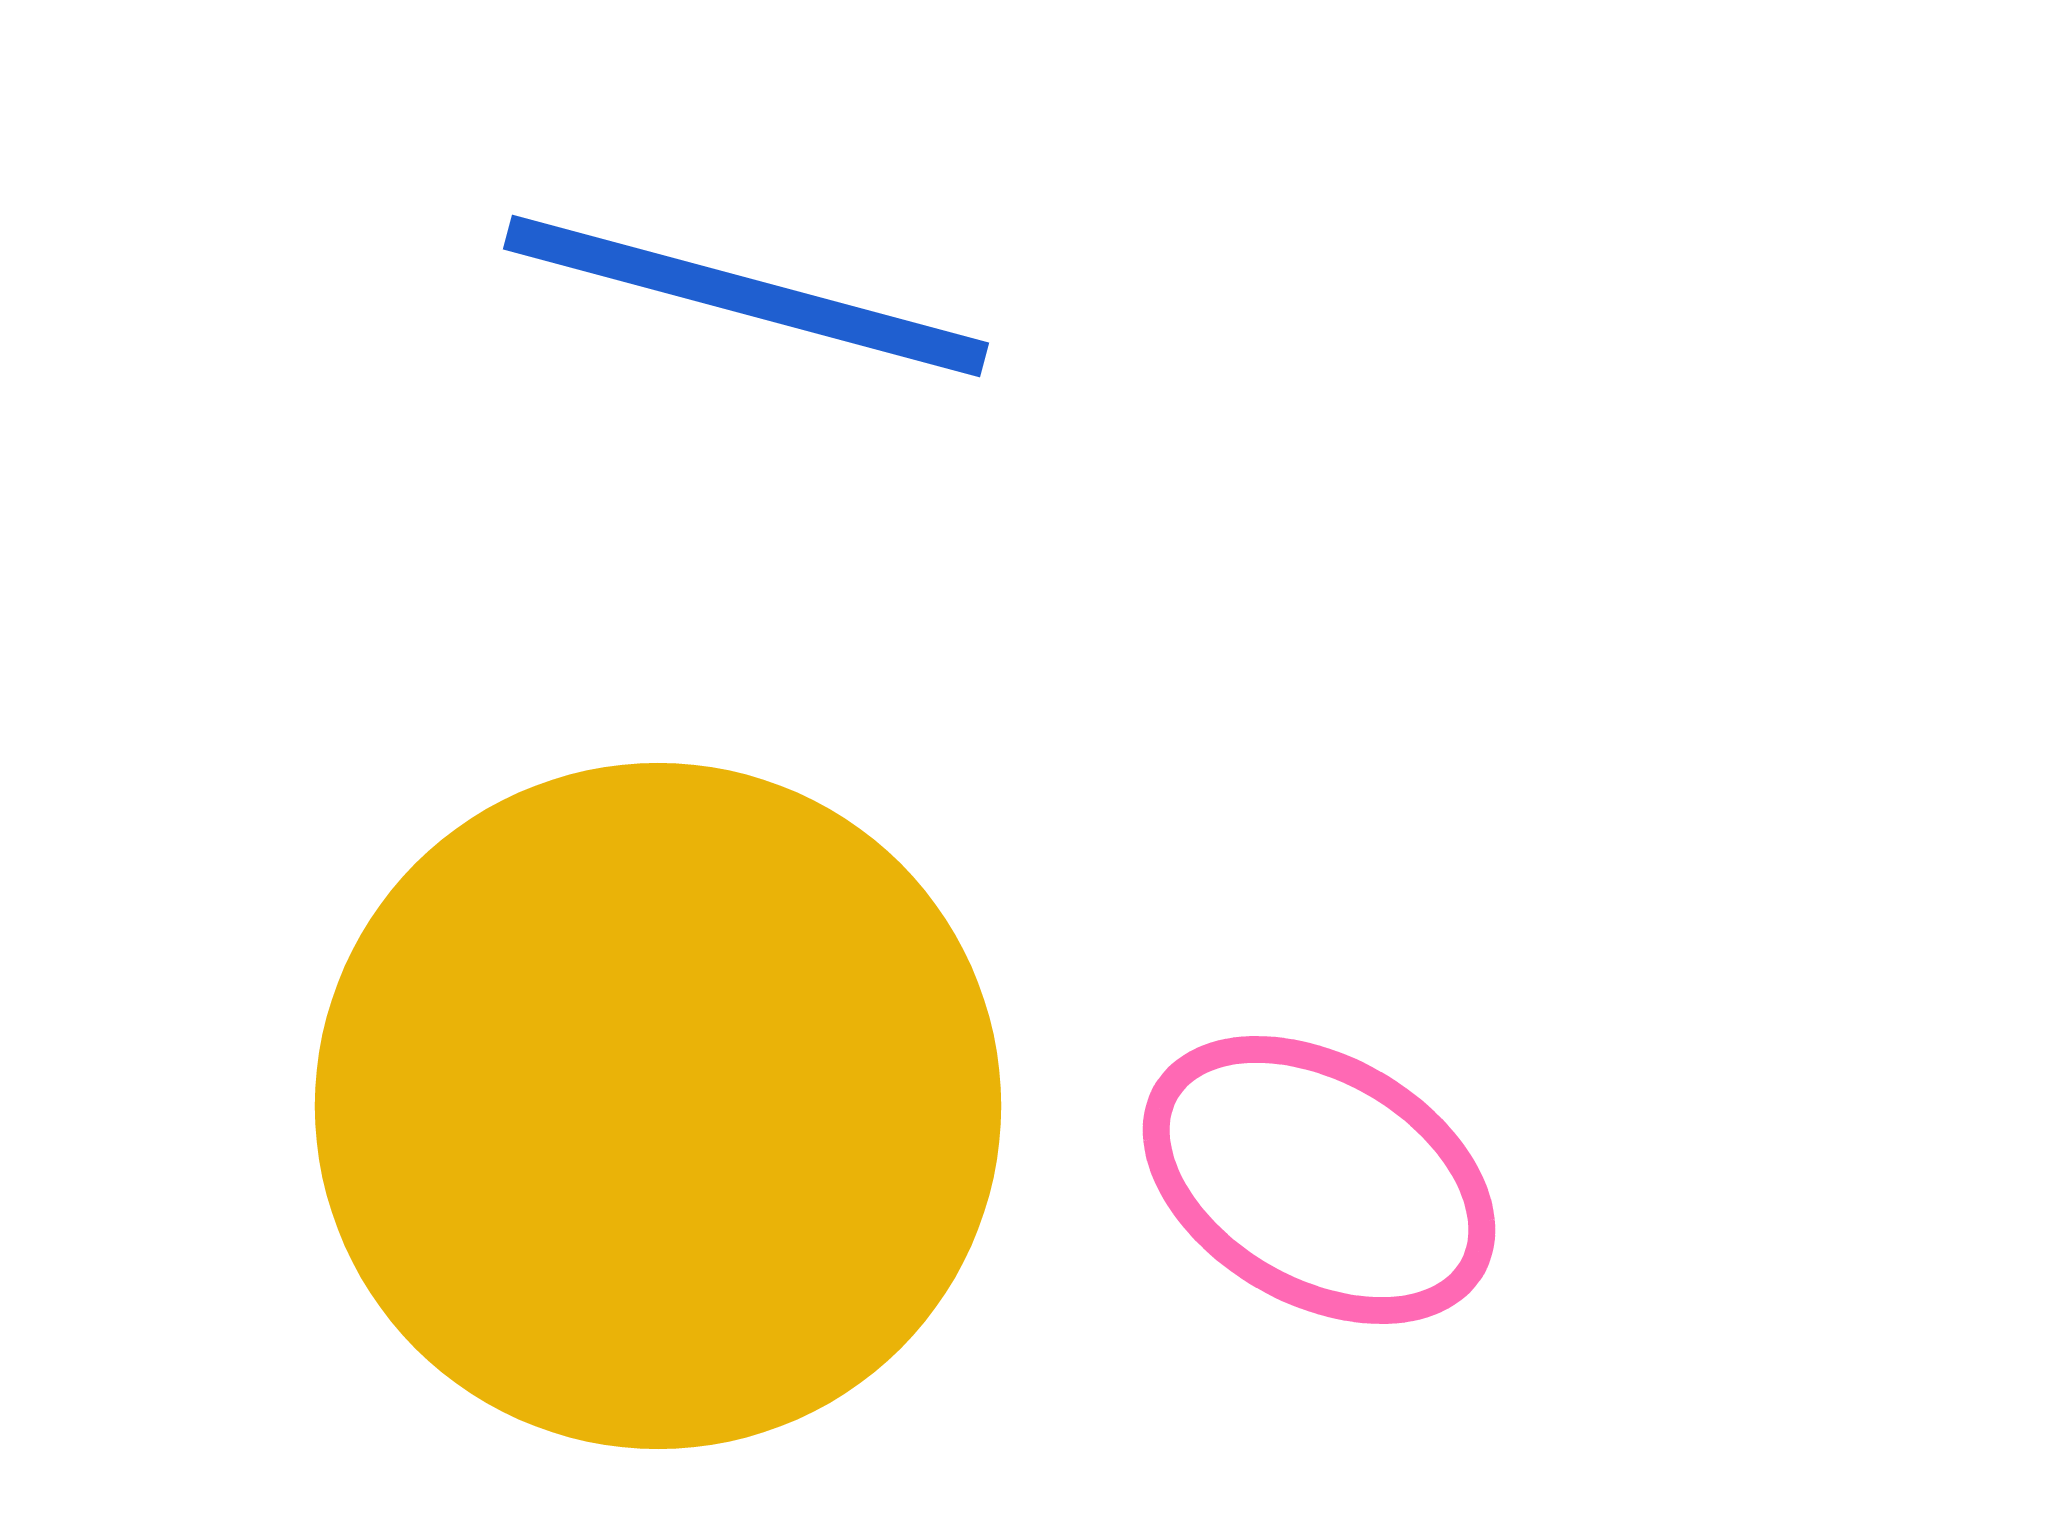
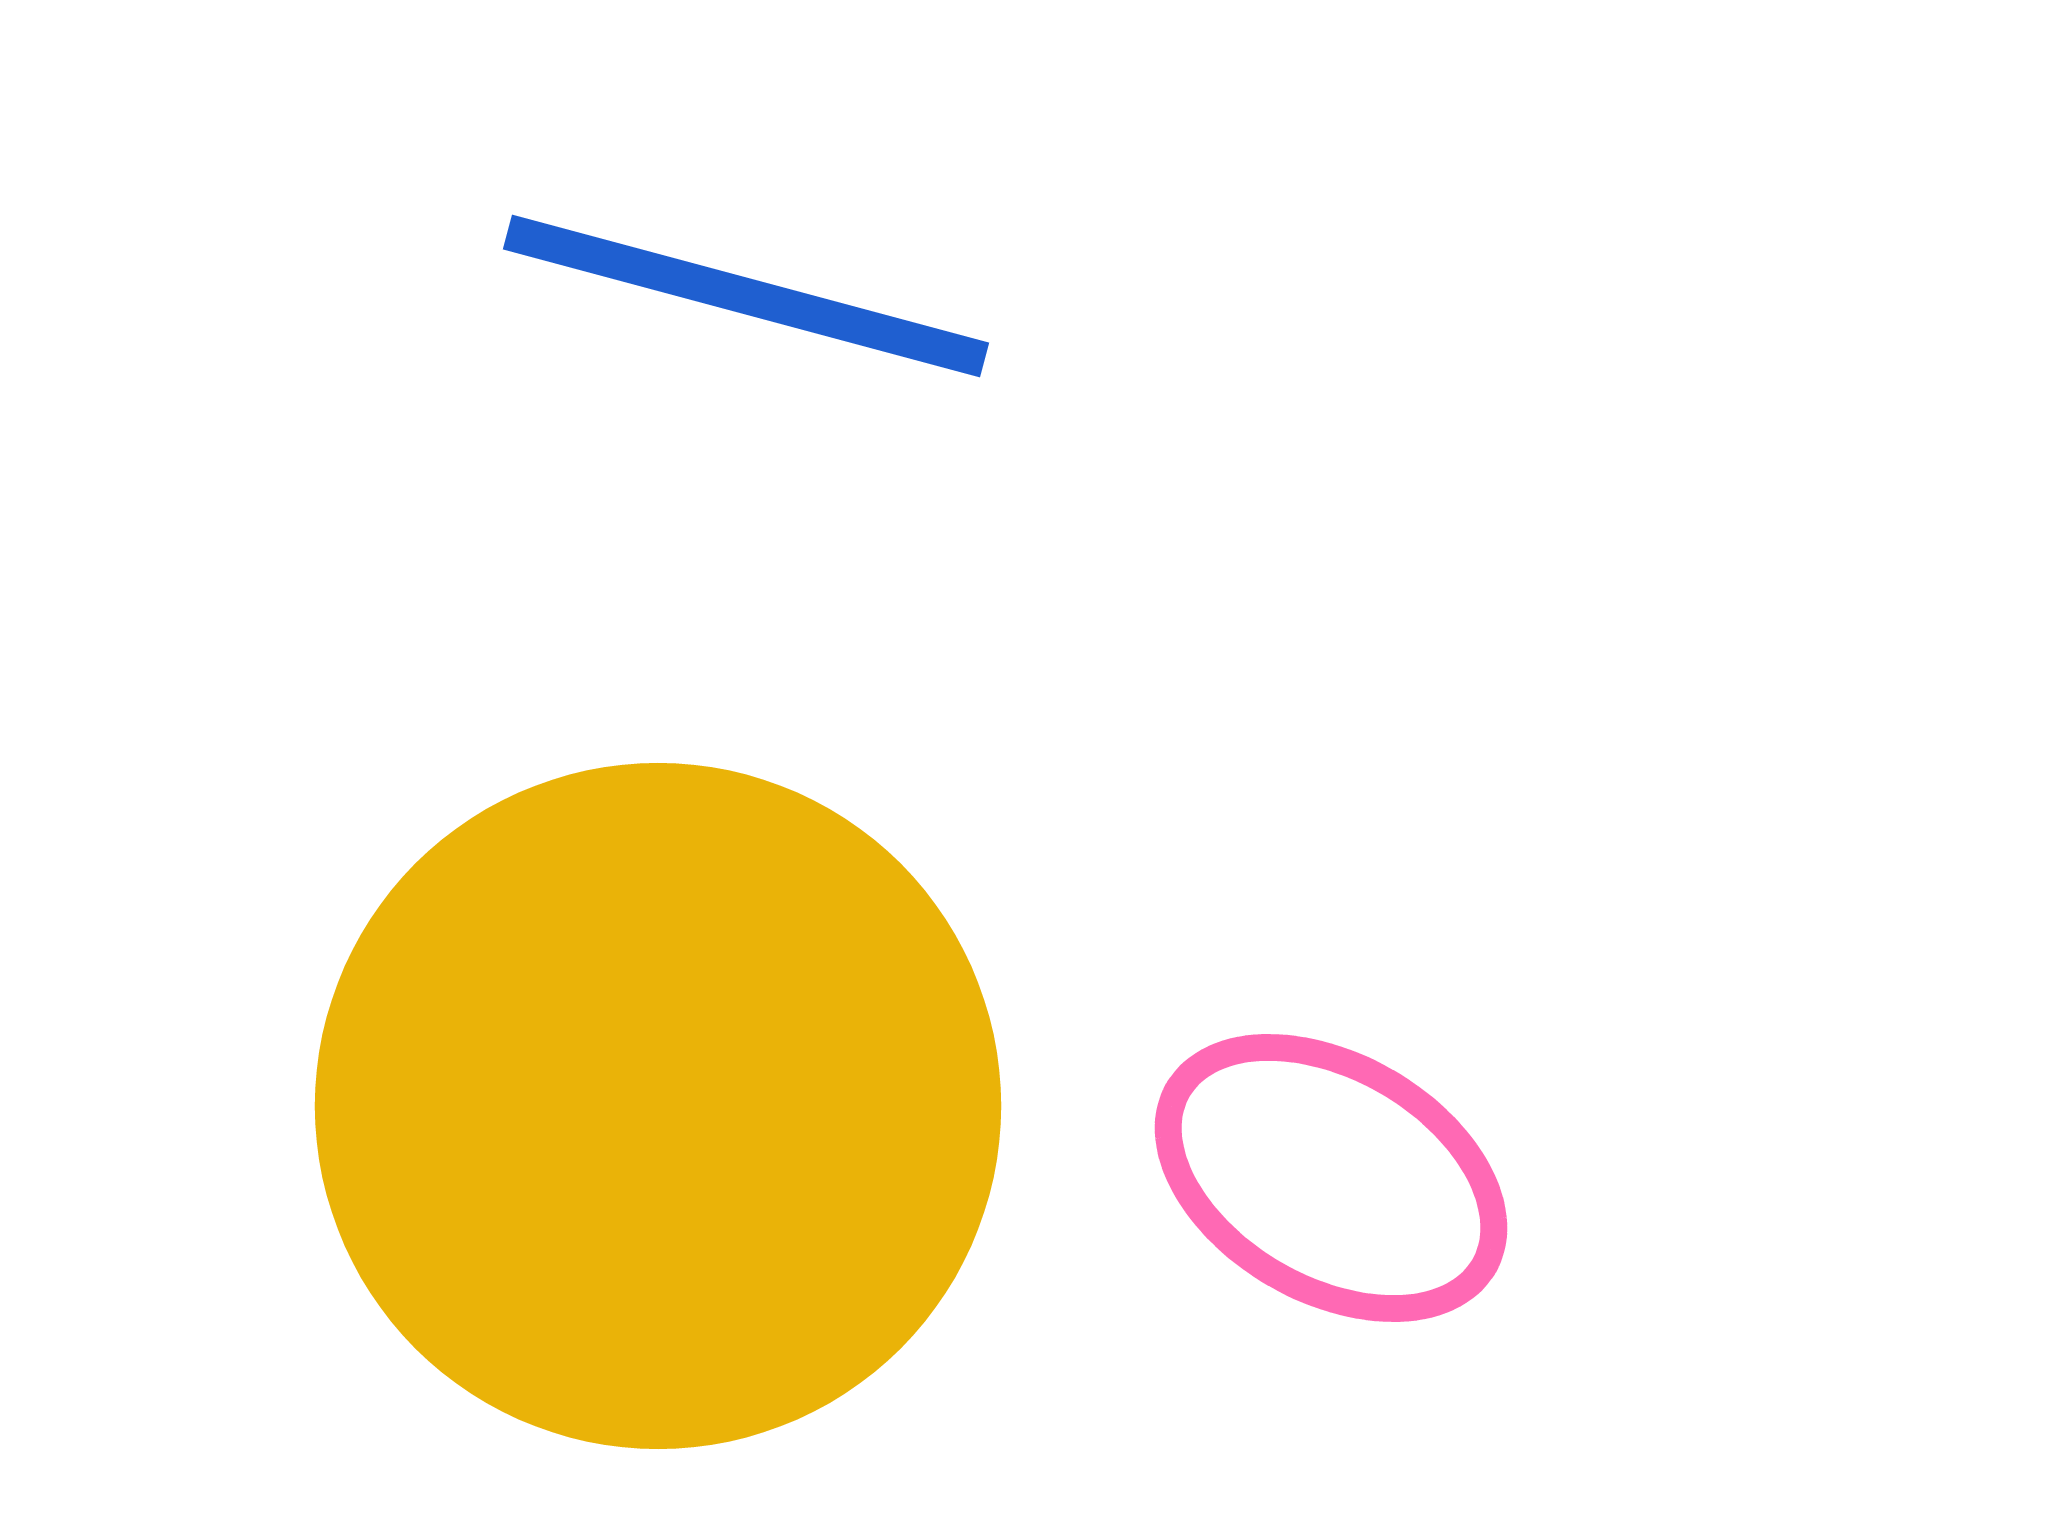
pink ellipse: moved 12 px right, 2 px up
